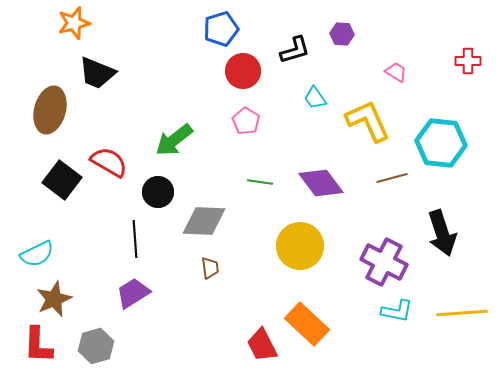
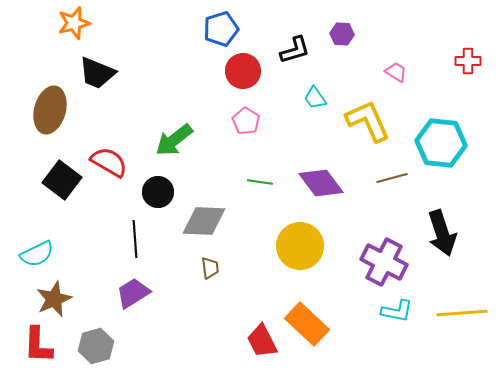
red trapezoid: moved 4 px up
